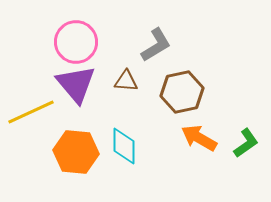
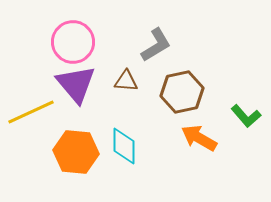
pink circle: moved 3 px left
green L-shape: moved 27 px up; rotated 84 degrees clockwise
